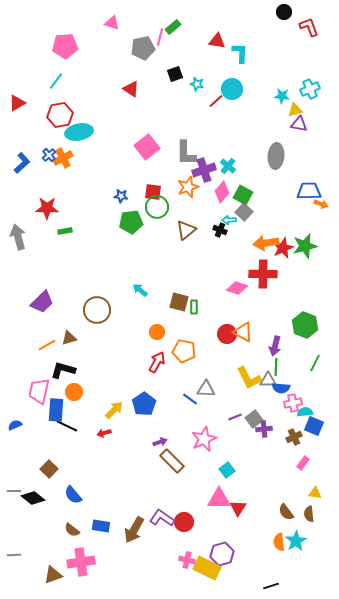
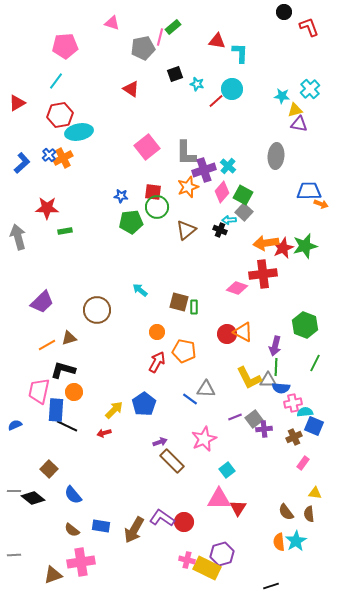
cyan cross at (310, 89): rotated 18 degrees counterclockwise
red cross at (263, 274): rotated 8 degrees counterclockwise
